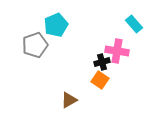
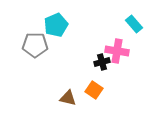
gray pentagon: rotated 20 degrees clockwise
orange square: moved 6 px left, 10 px down
brown triangle: moved 1 px left, 2 px up; rotated 42 degrees clockwise
